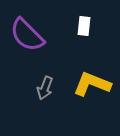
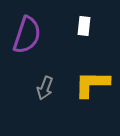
purple semicircle: rotated 117 degrees counterclockwise
yellow L-shape: rotated 21 degrees counterclockwise
